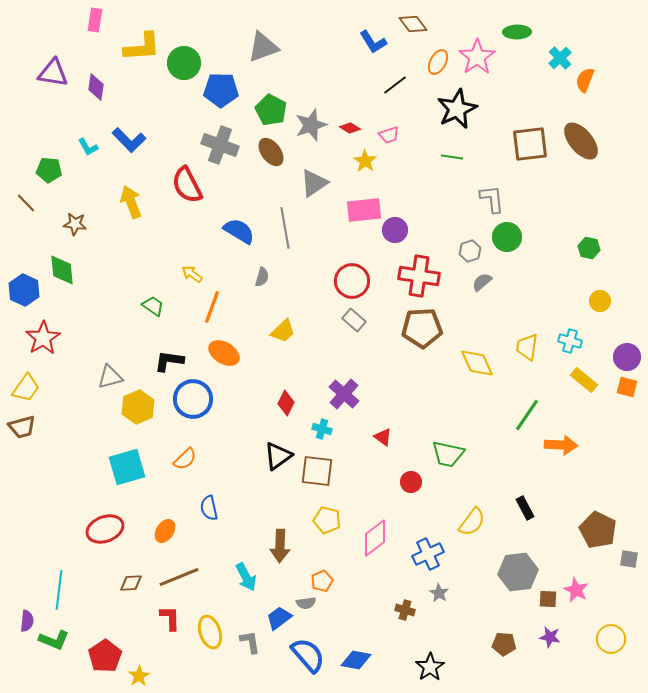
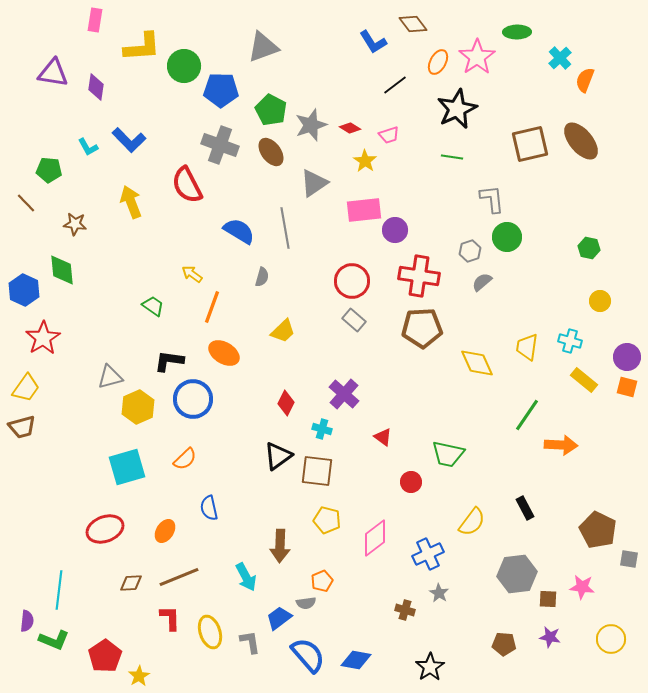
green circle at (184, 63): moved 3 px down
brown square at (530, 144): rotated 6 degrees counterclockwise
gray hexagon at (518, 572): moved 1 px left, 2 px down
pink star at (576, 590): moved 6 px right, 3 px up; rotated 20 degrees counterclockwise
